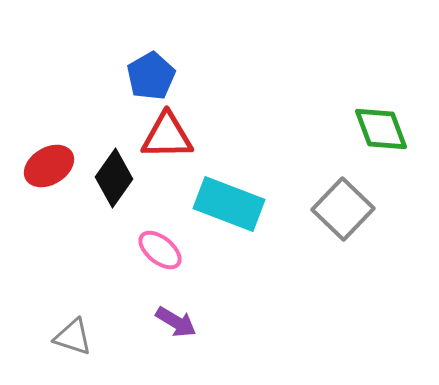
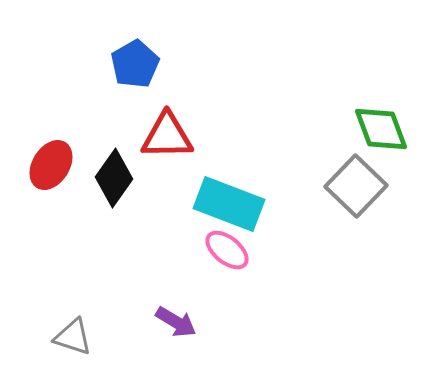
blue pentagon: moved 16 px left, 12 px up
red ellipse: moved 2 px right, 1 px up; rotated 27 degrees counterclockwise
gray square: moved 13 px right, 23 px up
pink ellipse: moved 67 px right
